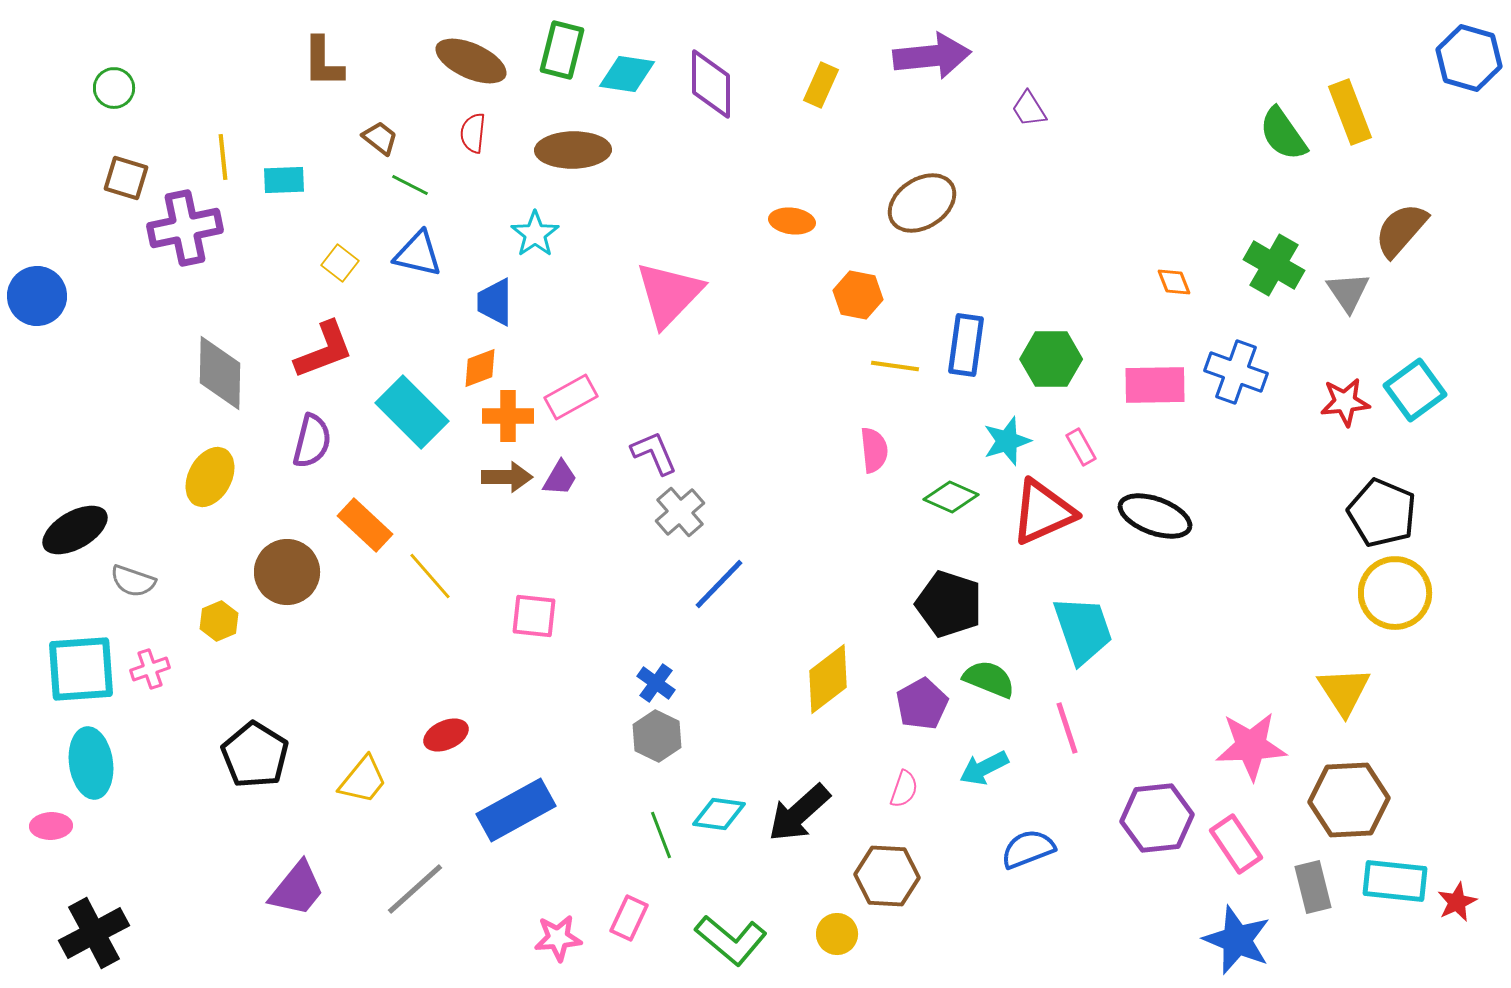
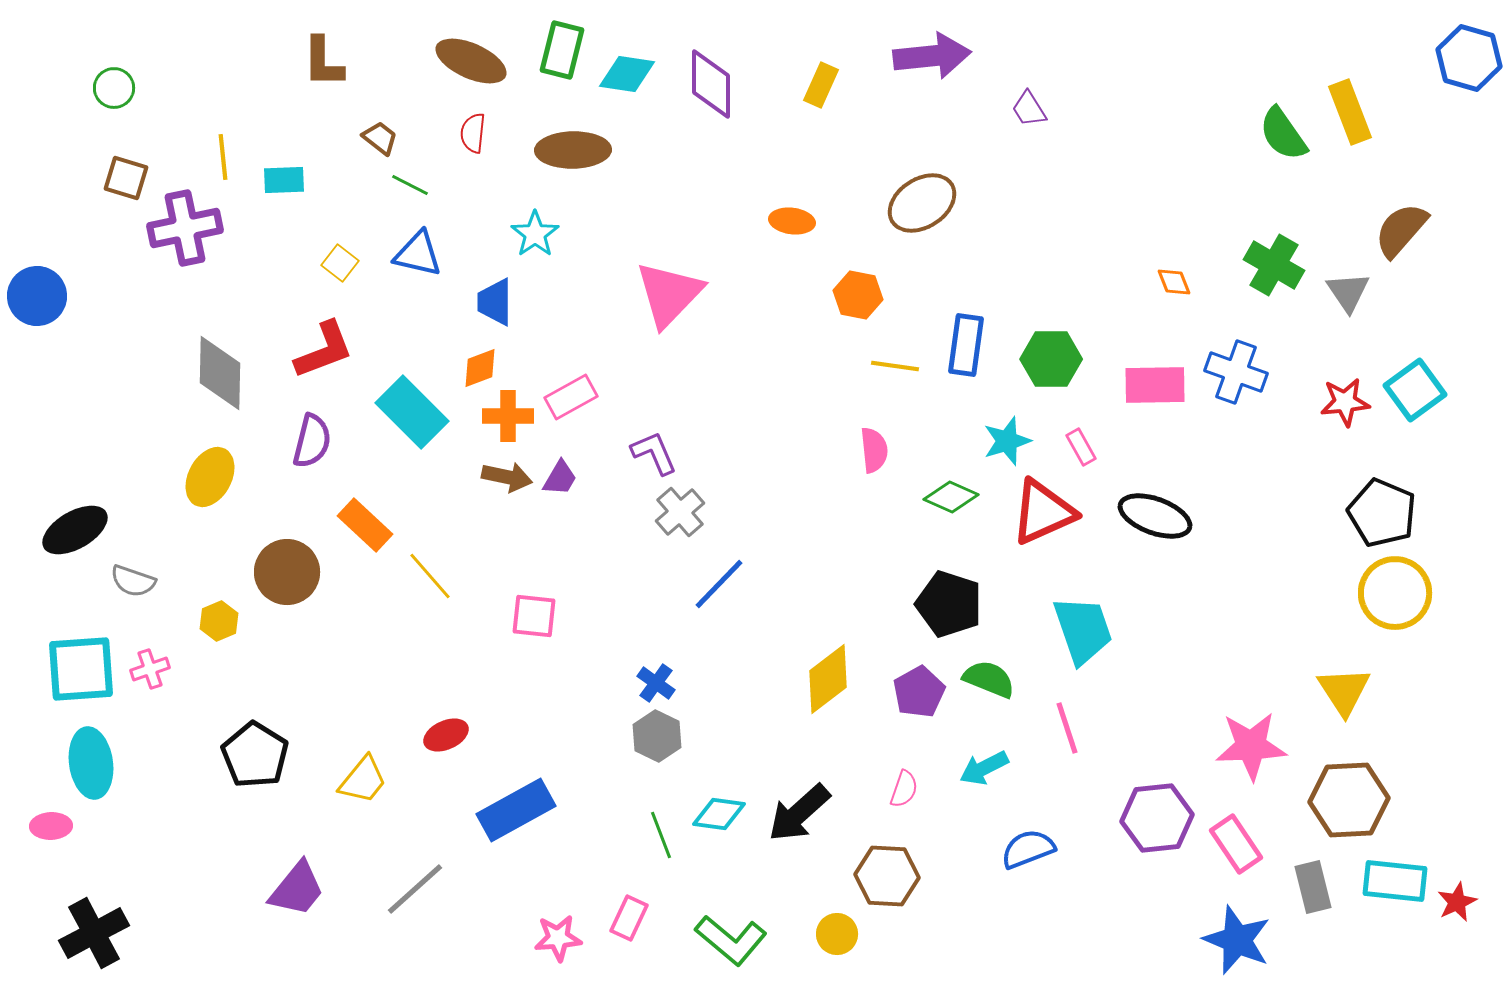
brown arrow at (507, 477): rotated 12 degrees clockwise
purple pentagon at (922, 704): moved 3 px left, 12 px up
